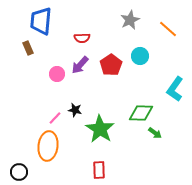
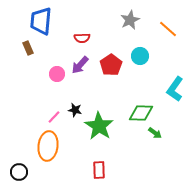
pink line: moved 1 px left, 1 px up
green star: moved 1 px left, 3 px up
